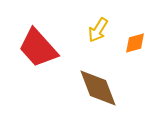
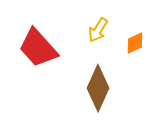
orange diamond: rotated 10 degrees counterclockwise
brown diamond: rotated 45 degrees clockwise
